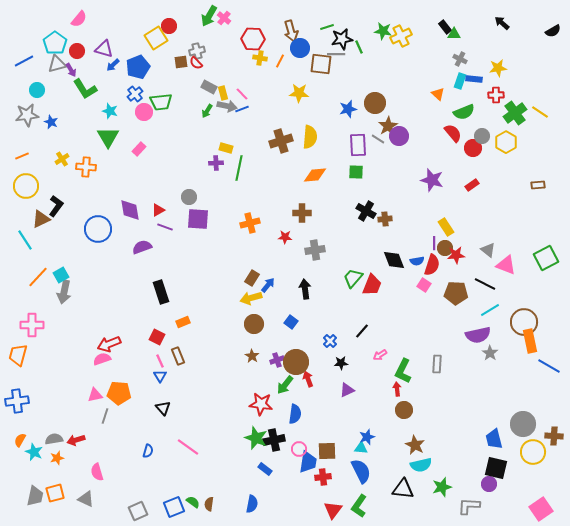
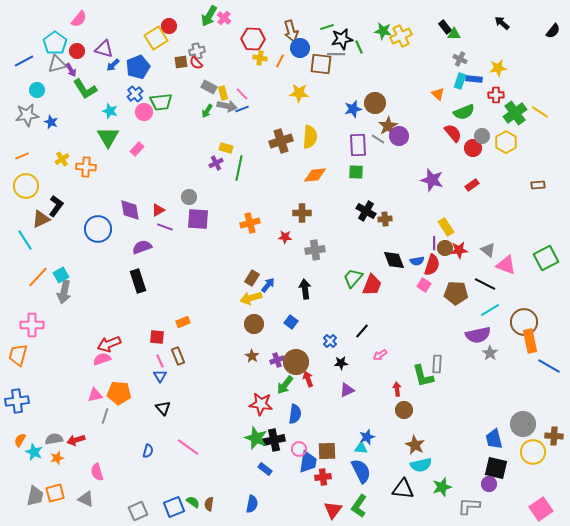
black semicircle at (553, 31): rotated 21 degrees counterclockwise
blue star at (348, 109): moved 5 px right
pink rectangle at (139, 149): moved 2 px left
purple cross at (216, 163): rotated 24 degrees counterclockwise
red star at (456, 255): moved 3 px right, 5 px up
black rectangle at (161, 292): moved 23 px left, 11 px up
red square at (157, 337): rotated 21 degrees counterclockwise
green L-shape at (403, 371): moved 20 px right, 5 px down; rotated 40 degrees counterclockwise
